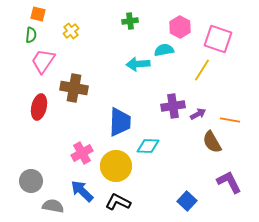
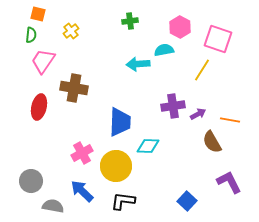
black L-shape: moved 5 px right, 1 px up; rotated 20 degrees counterclockwise
